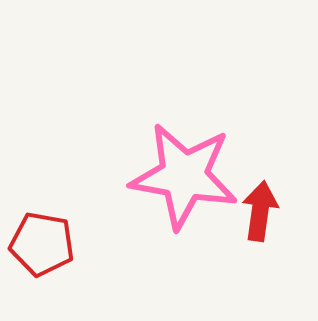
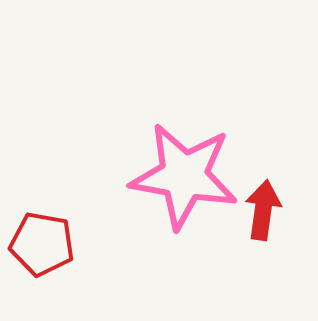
red arrow: moved 3 px right, 1 px up
